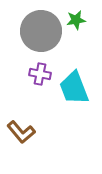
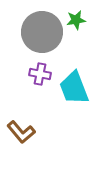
gray circle: moved 1 px right, 1 px down
